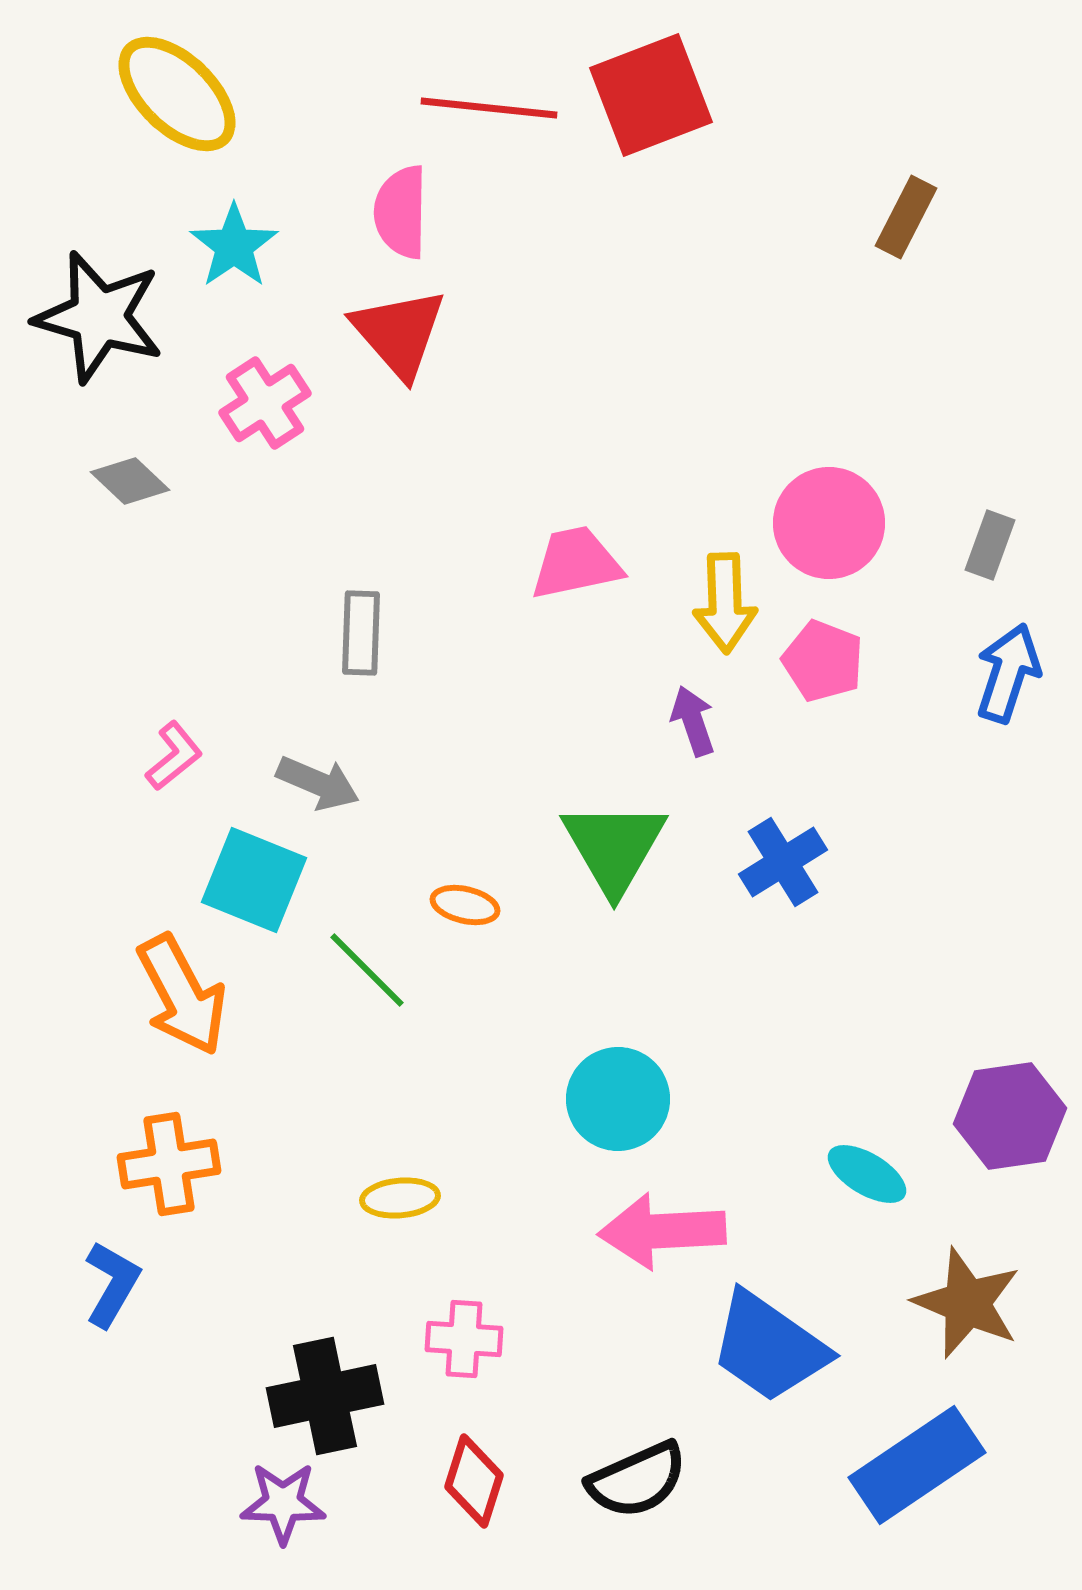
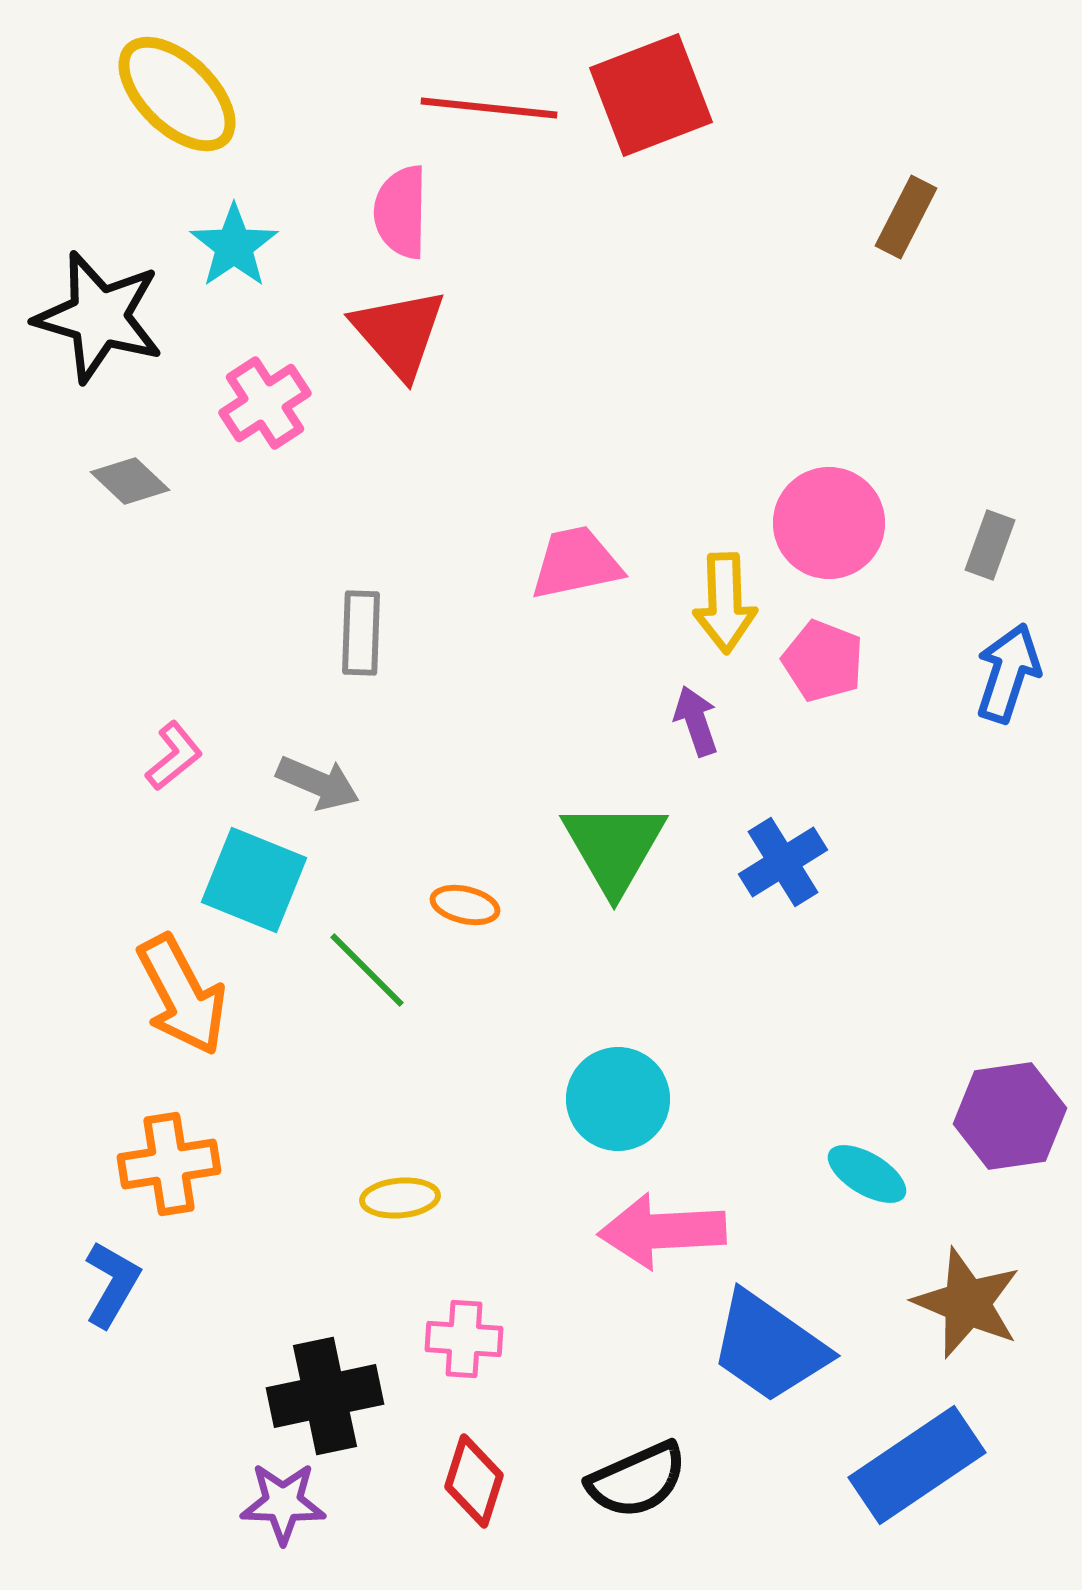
purple arrow at (693, 721): moved 3 px right
